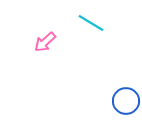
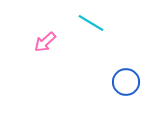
blue circle: moved 19 px up
